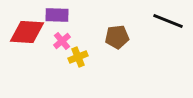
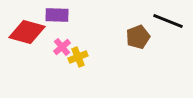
red diamond: rotated 12 degrees clockwise
brown pentagon: moved 21 px right; rotated 15 degrees counterclockwise
pink cross: moved 6 px down
